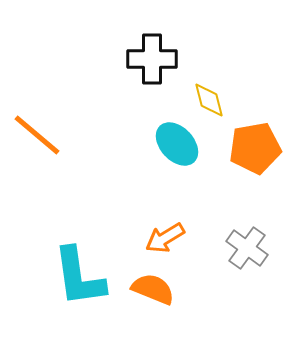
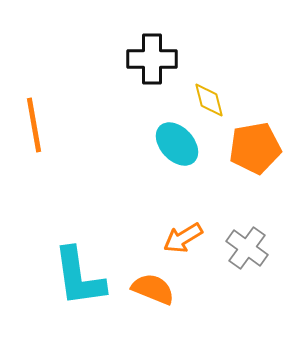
orange line: moved 3 px left, 10 px up; rotated 40 degrees clockwise
orange arrow: moved 18 px right
